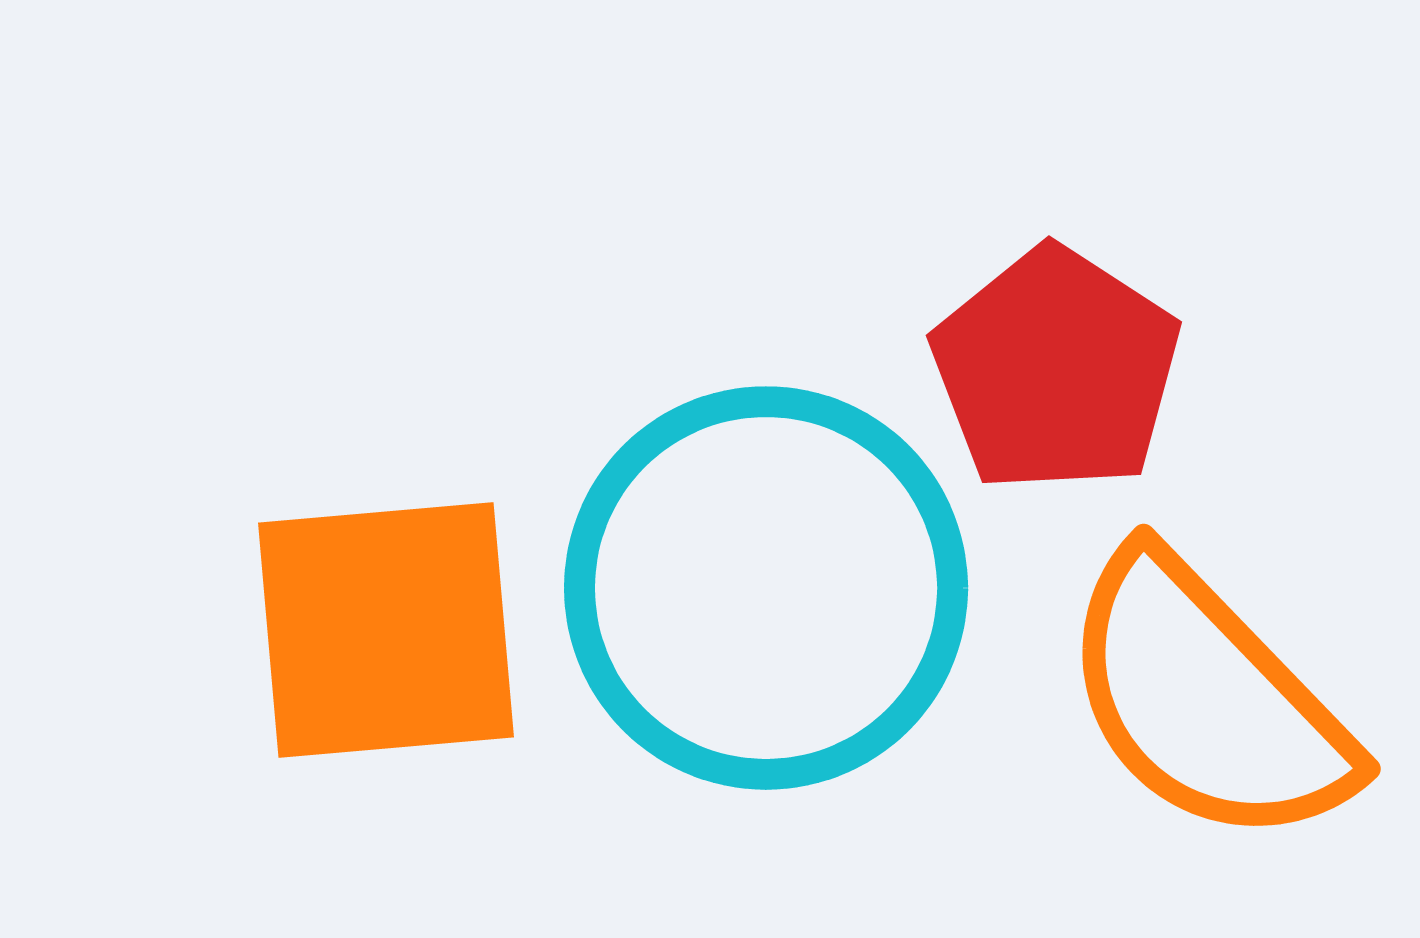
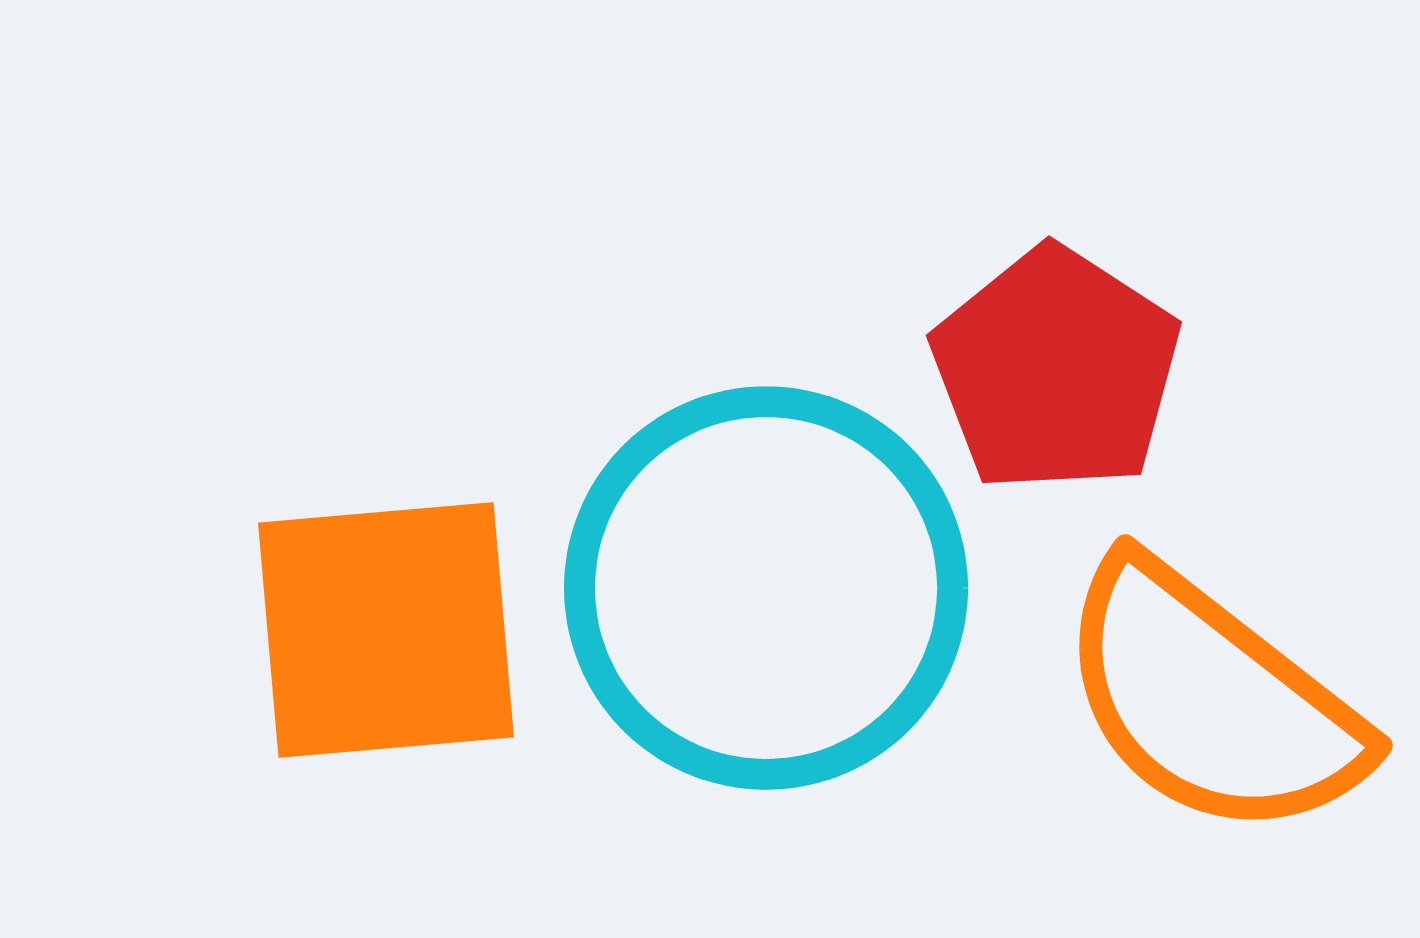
orange semicircle: moved 4 px right; rotated 8 degrees counterclockwise
